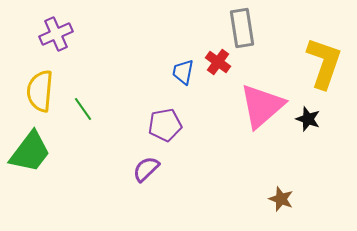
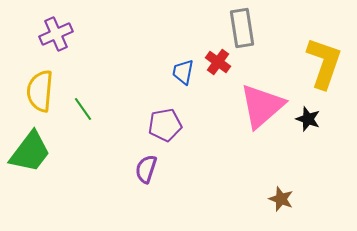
purple semicircle: rotated 28 degrees counterclockwise
